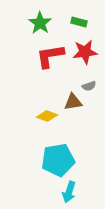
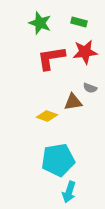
green star: rotated 15 degrees counterclockwise
red L-shape: moved 1 px right, 2 px down
gray semicircle: moved 1 px right, 2 px down; rotated 40 degrees clockwise
